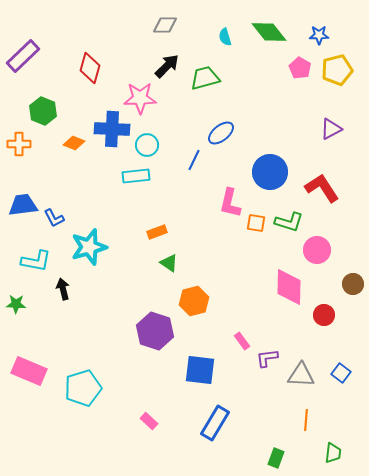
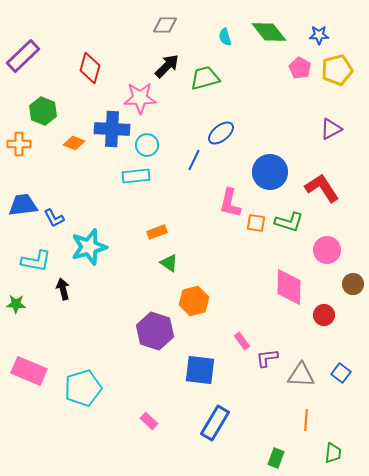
pink circle at (317, 250): moved 10 px right
